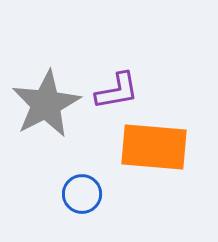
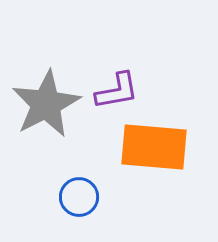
blue circle: moved 3 px left, 3 px down
